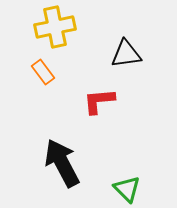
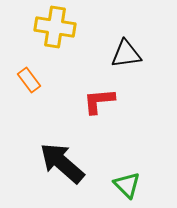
yellow cross: rotated 21 degrees clockwise
orange rectangle: moved 14 px left, 8 px down
black arrow: rotated 21 degrees counterclockwise
green triangle: moved 4 px up
